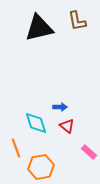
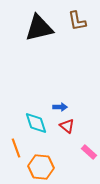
orange hexagon: rotated 15 degrees clockwise
